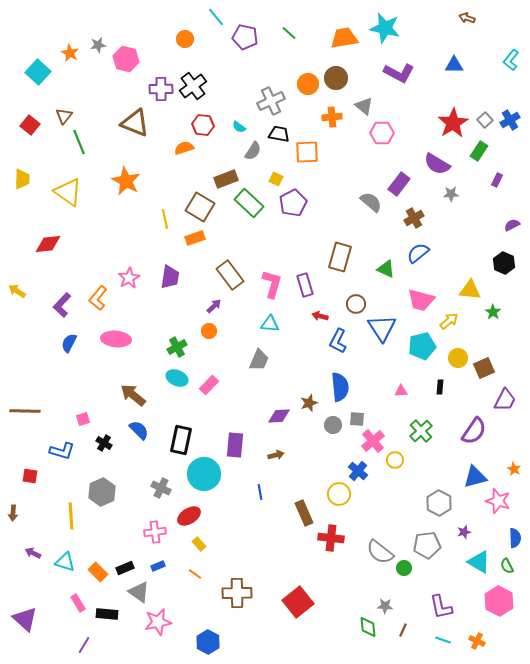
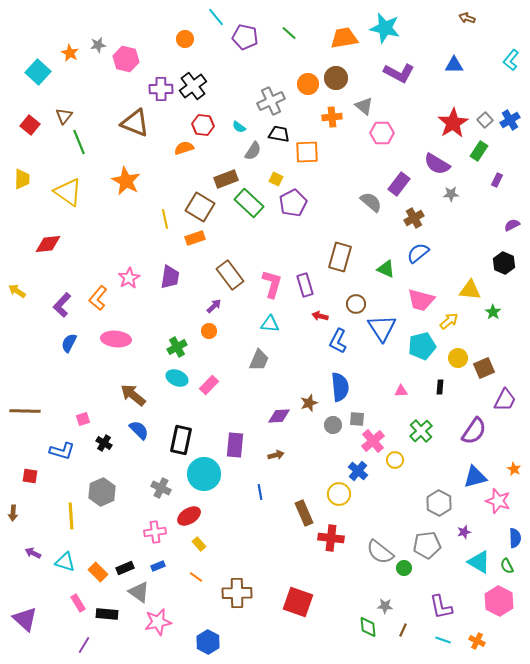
orange line at (195, 574): moved 1 px right, 3 px down
red square at (298, 602): rotated 32 degrees counterclockwise
